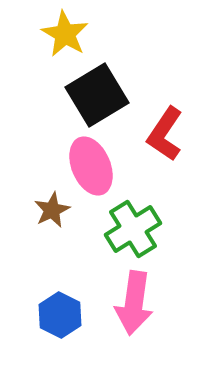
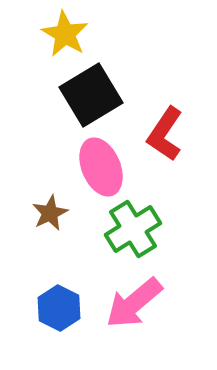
black square: moved 6 px left
pink ellipse: moved 10 px right, 1 px down
brown star: moved 2 px left, 3 px down
pink arrow: rotated 42 degrees clockwise
blue hexagon: moved 1 px left, 7 px up
